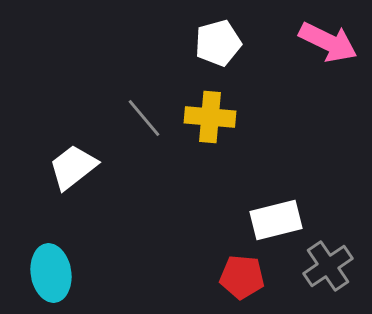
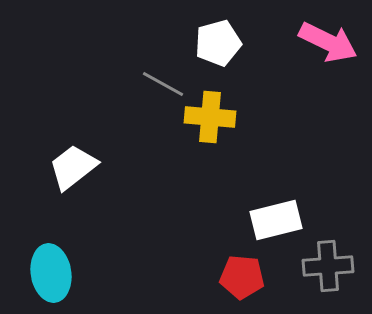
gray line: moved 19 px right, 34 px up; rotated 21 degrees counterclockwise
gray cross: rotated 30 degrees clockwise
